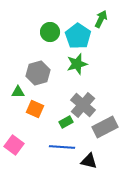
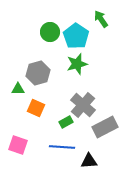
green arrow: rotated 60 degrees counterclockwise
cyan pentagon: moved 2 px left
green triangle: moved 3 px up
orange square: moved 1 px right, 1 px up
pink square: moved 4 px right; rotated 18 degrees counterclockwise
black triangle: rotated 18 degrees counterclockwise
